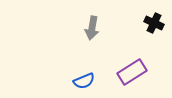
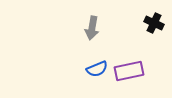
purple rectangle: moved 3 px left, 1 px up; rotated 20 degrees clockwise
blue semicircle: moved 13 px right, 12 px up
